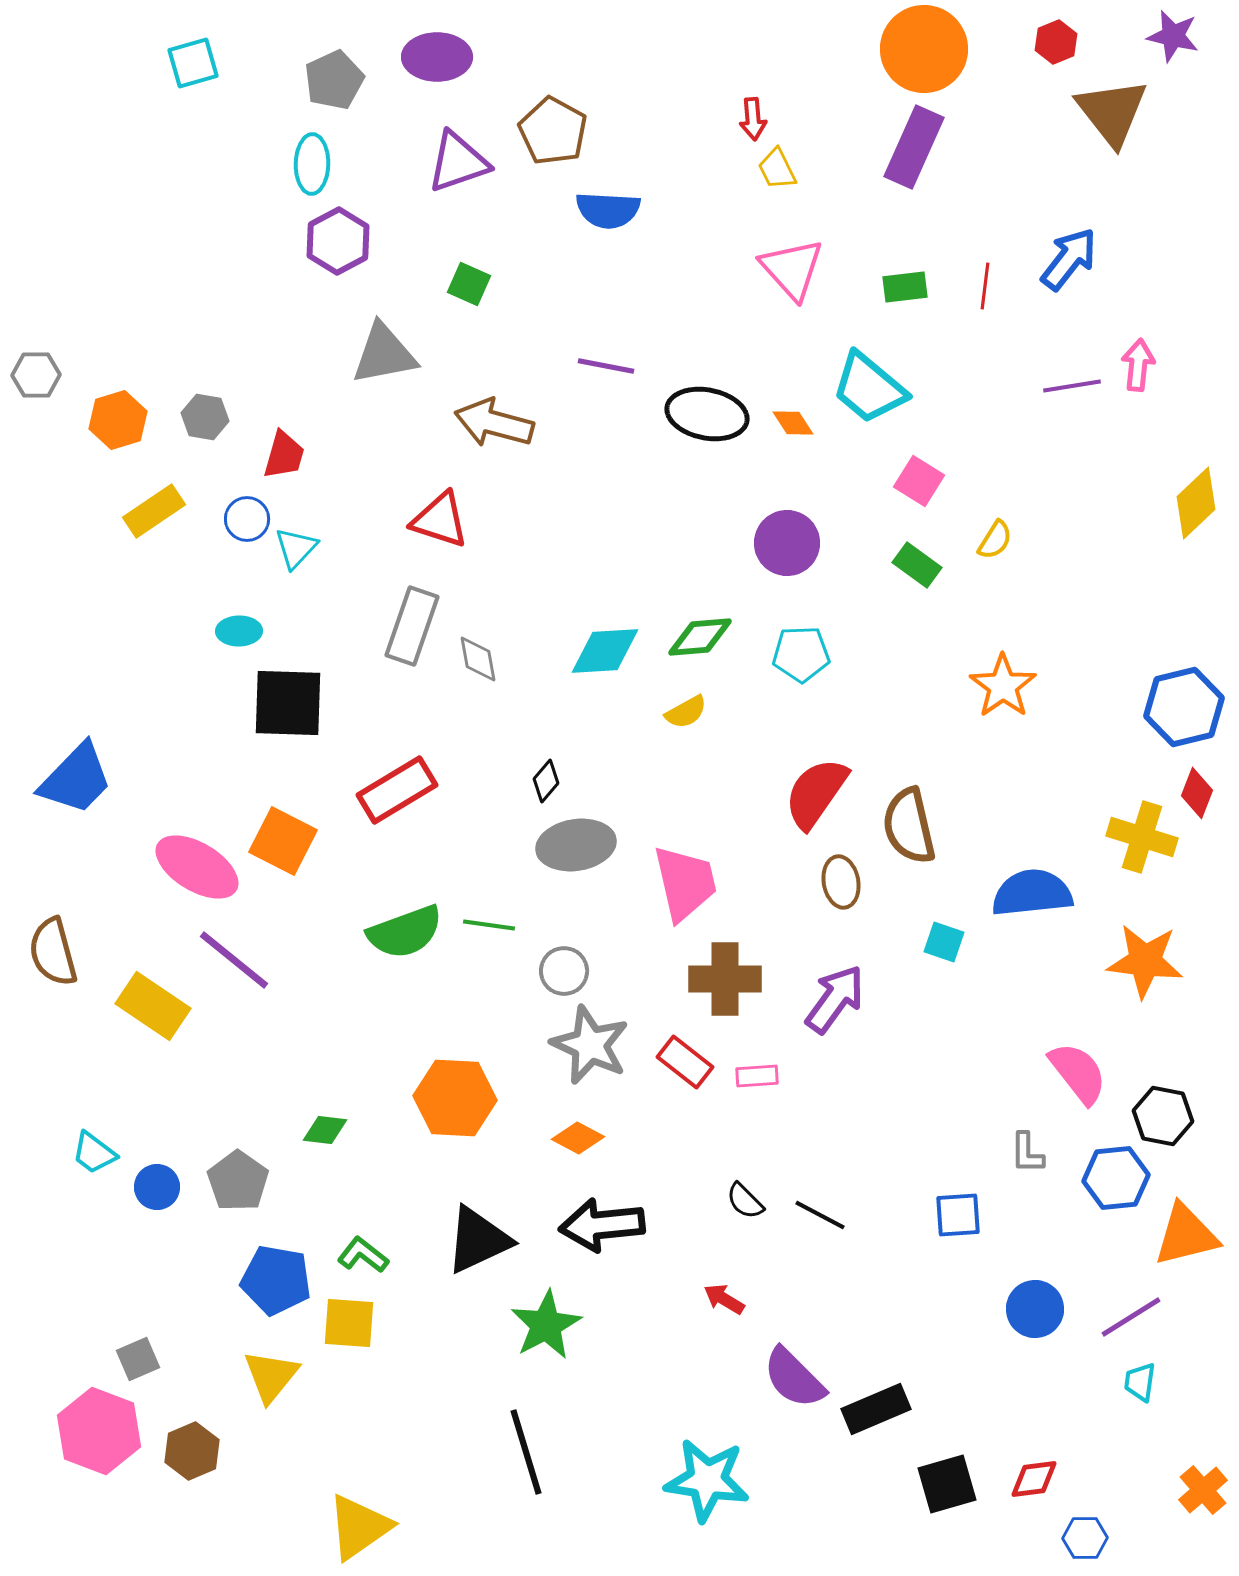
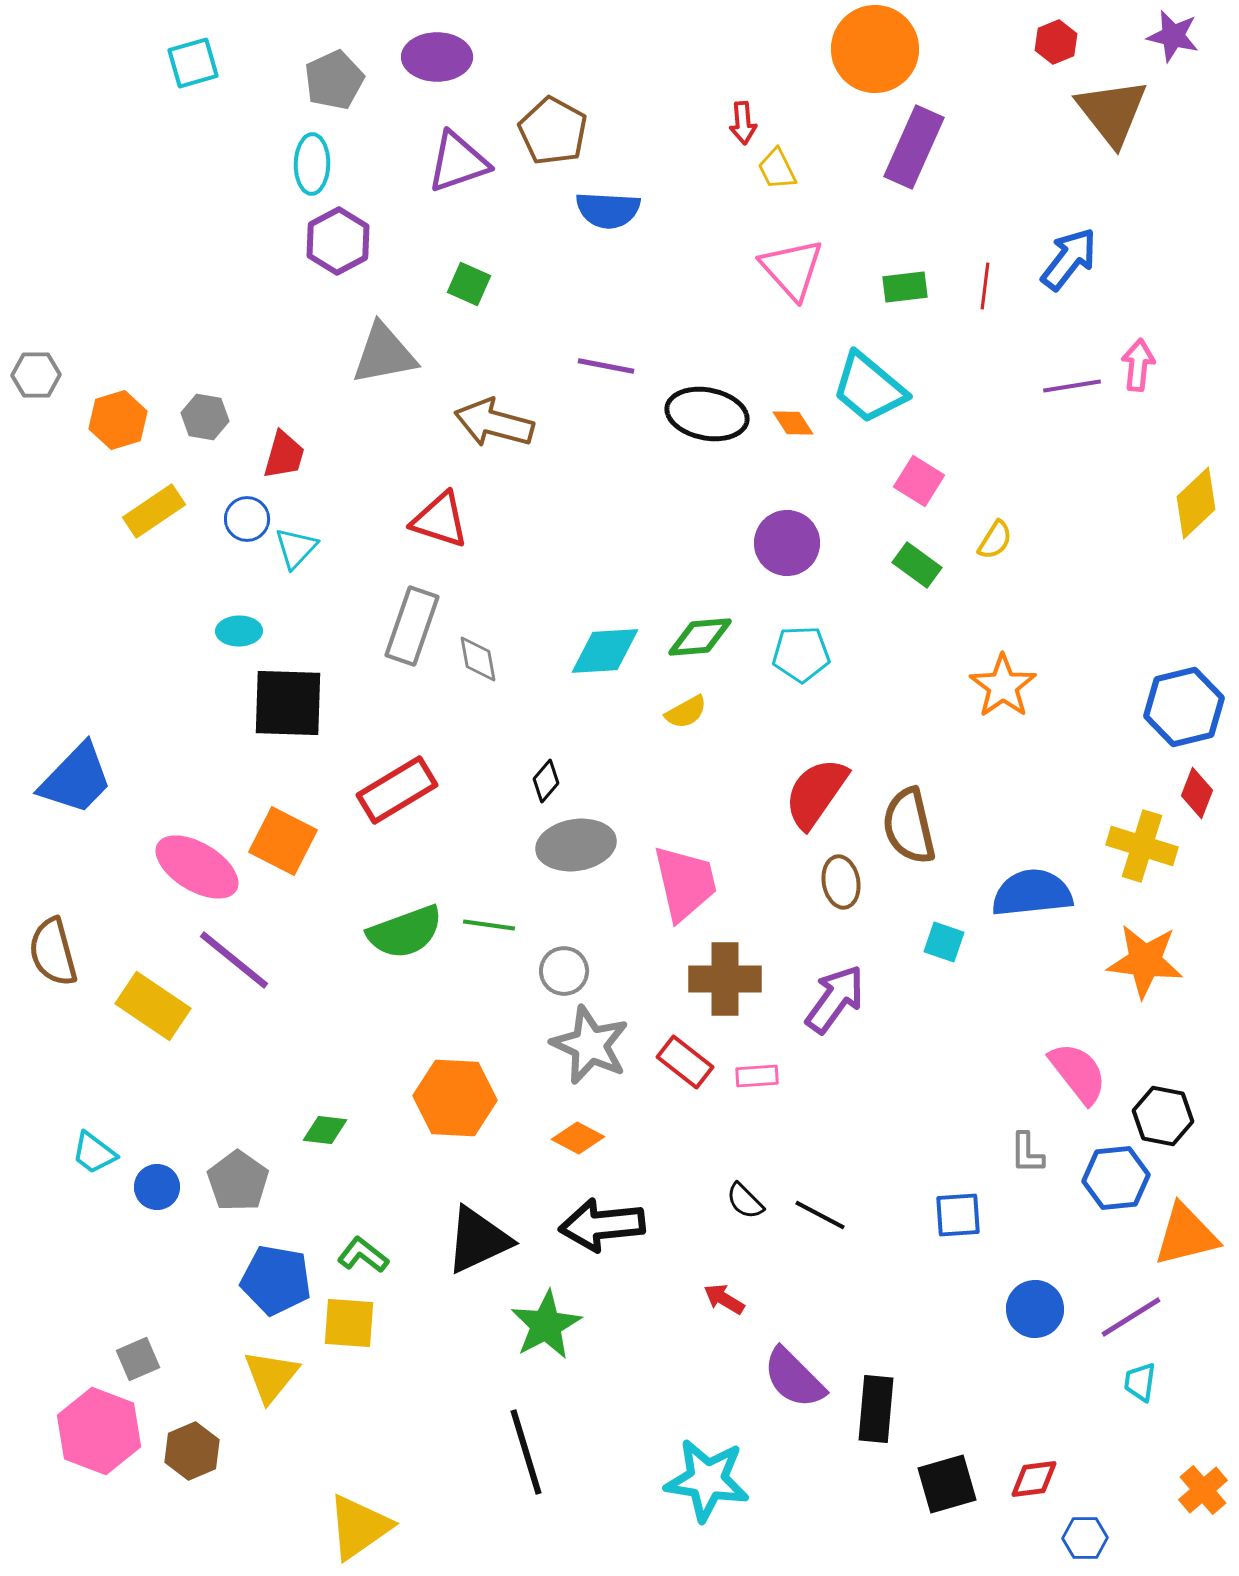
orange circle at (924, 49): moved 49 px left
red arrow at (753, 119): moved 10 px left, 4 px down
yellow cross at (1142, 837): moved 9 px down
black rectangle at (876, 1409): rotated 62 degrees counterclockwise
